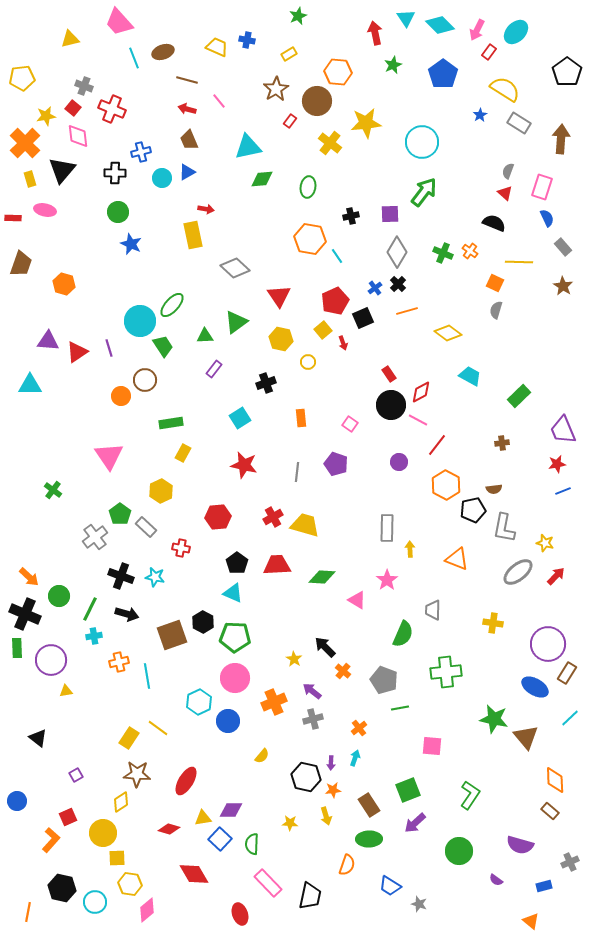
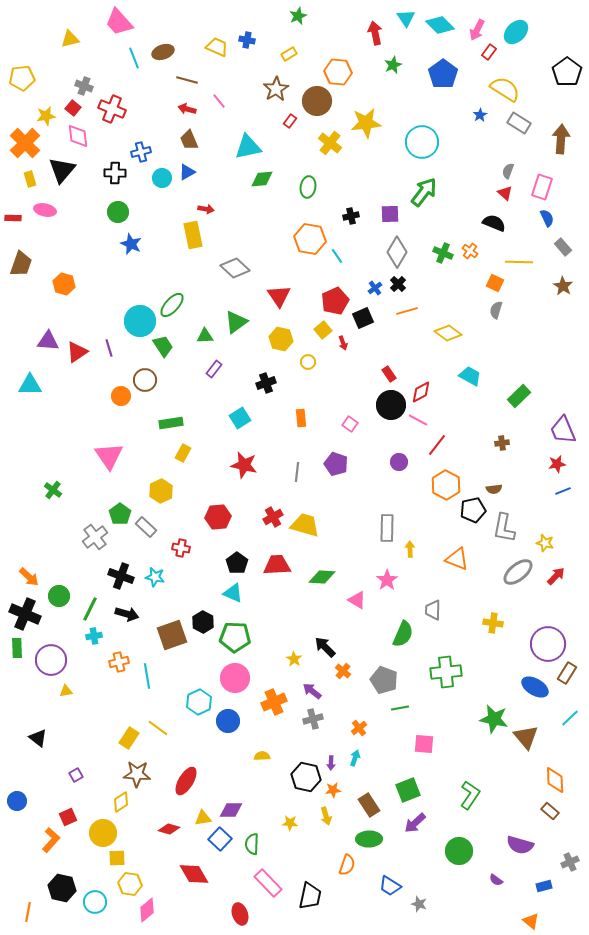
pink square at (432, 746): moved 8 px left, 2 px up
yellow semicircle at (262, 756): rotated 133 degrees counterclockwise
